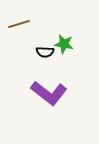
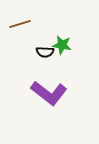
brown line: moved 1 px right
green star: moved 2 px left, 1 px down
